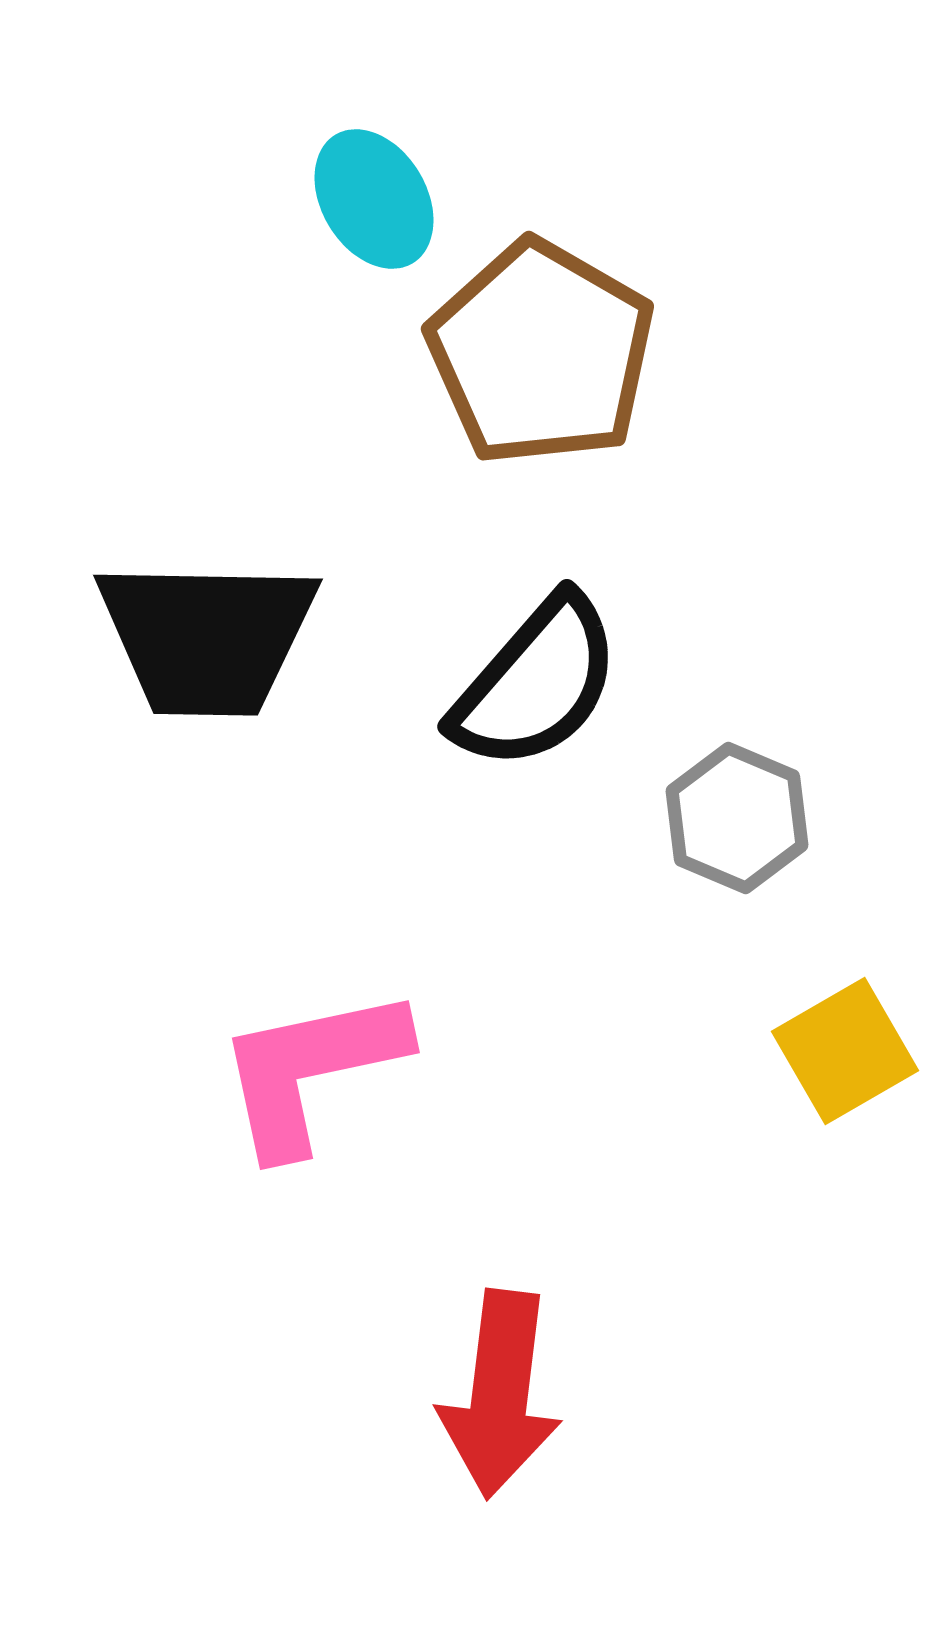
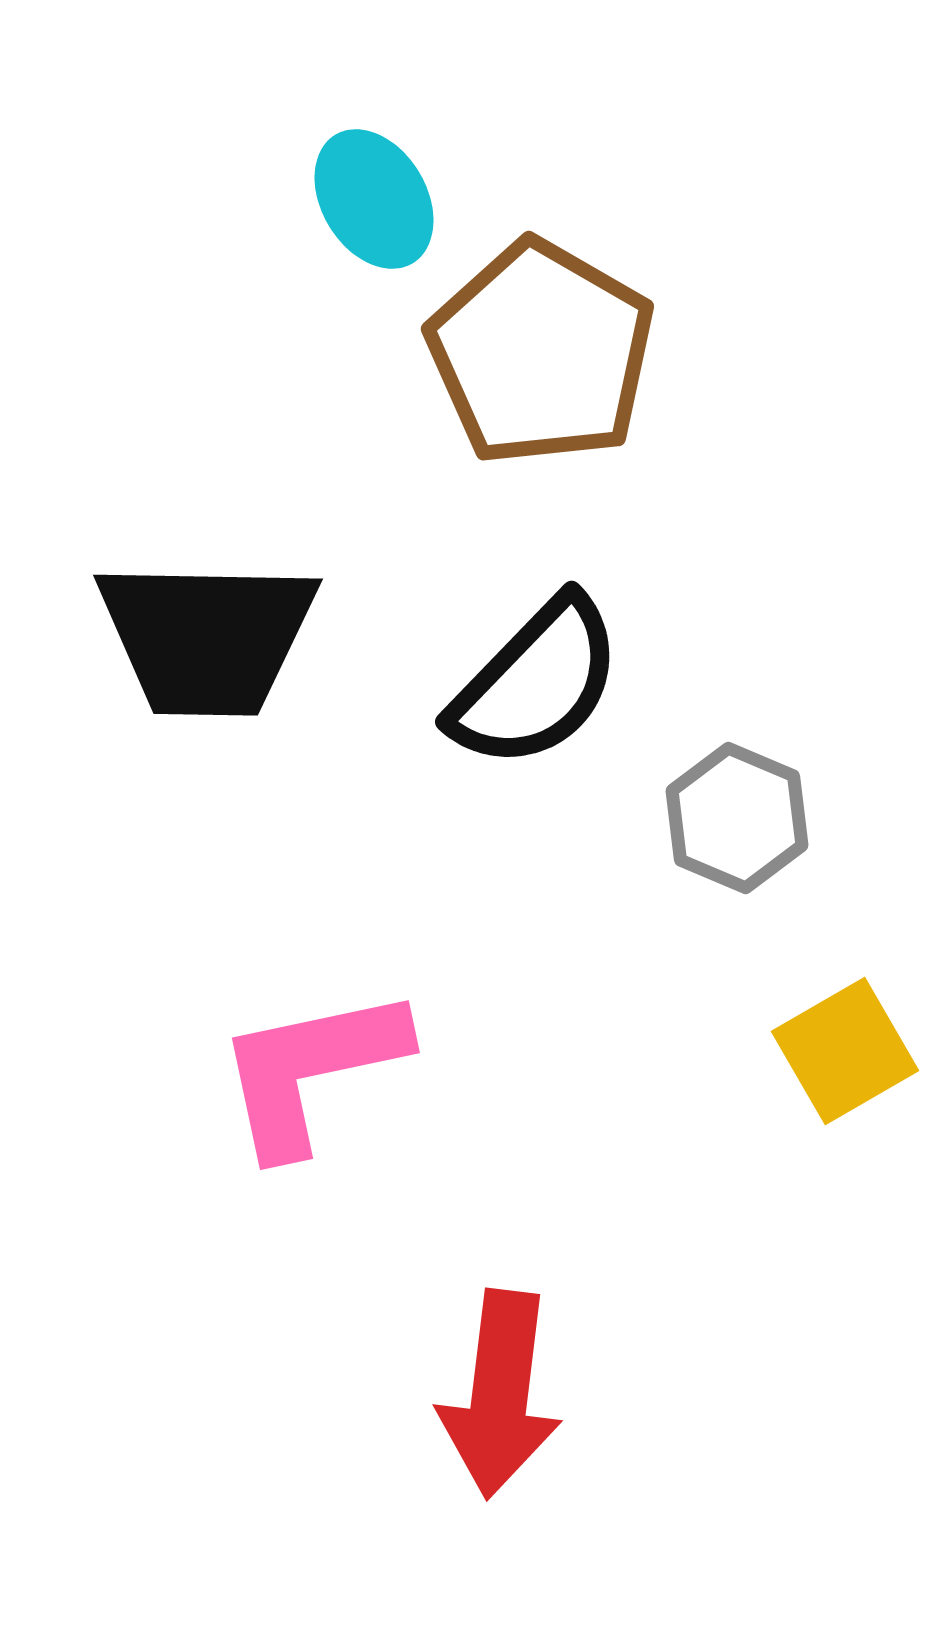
black semicircle: rotated 3 degrees clockwise
